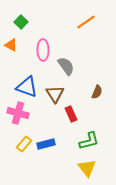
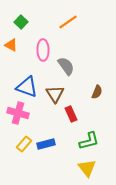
orange line: moved 18 px left
